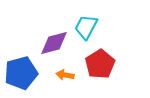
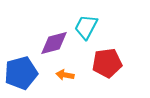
red pentagon: moved 7 px right, 1 px up; rotated 24 degrees clockwise
